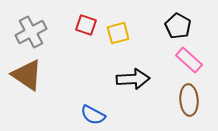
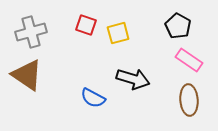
gray cross: rotated 12 degrees clockwise
pink rectangle: rotated 8 degrees counterclockwise
black arrow: rotated 20 degrees clockwise
blue semicircle: moved 17 px up
